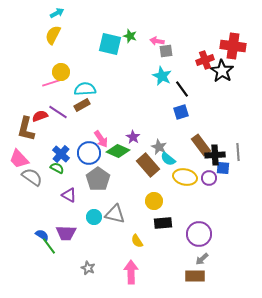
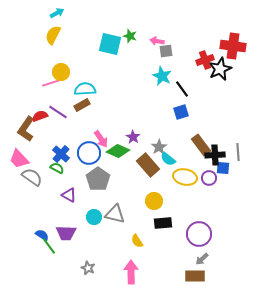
black star at (222, 71): moved 2 px left, 2 px up; rotated 15 degrees clockwise
brown L-shape at (26, 129): rotated 20 degrees clockwise
gray star at (159, 147): rotated 14 degrees clockwise
